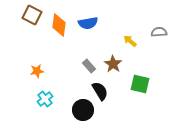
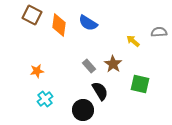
blue semicircle: rotated 42 degrees clockwise
yellow arrow: moved 3 px right
